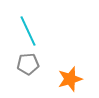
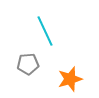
cyan line: moved 17 px right
